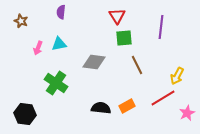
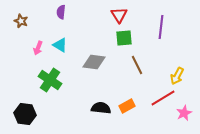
red triangle: moved 2 px right, 1 px up
cyan triangle: moved 1 px right, 1 px down; rotated 42 degrees clockwise
green cross: moved 6 px left, 3 px up
pink star: moved 3 px left
